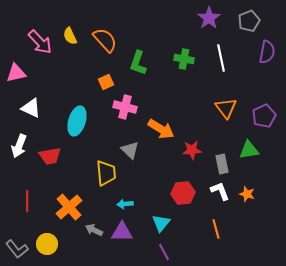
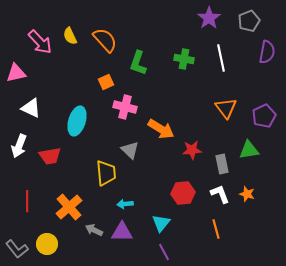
white L-shape: moved 3 px down
